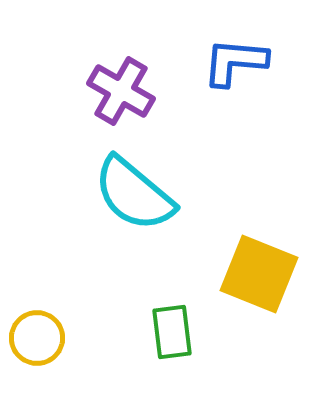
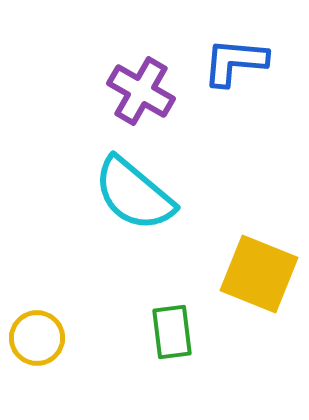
purple cross: moved 20 px right
